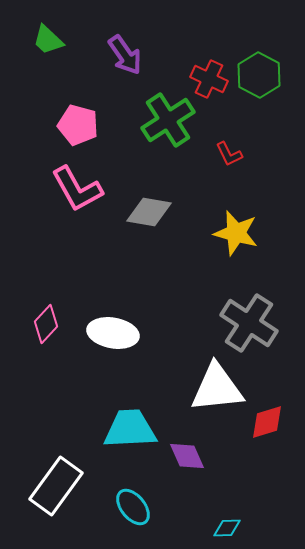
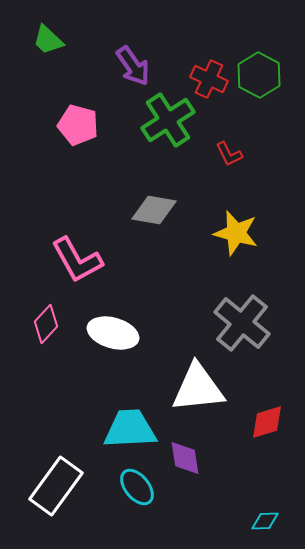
purple arrow: moved 8 px right, 11 px down
pink L-shape: moved 71 px down
gray diamond: moved 5 px right, 2 px up
gray cross: moved 7 px left; rotated 6 degrees clockwise
white ellipse: rotated 6 degrees clockwise
white triangle: moved 19 px left
purple diamond: moved 2 px left, 2 px down; rotated 15 degrees clockwise
cyan ellipse: moved 4 px right, 20 px up
cyan diamond: moved 38 px right, 7 px up
